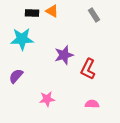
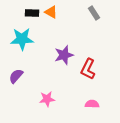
orange triangle: moved 1 px left, 1 px down
gray rectangle: moved 2 px up
